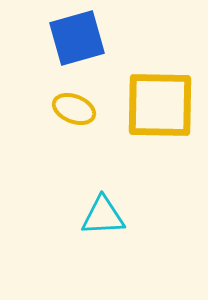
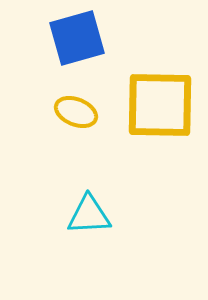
yellow ellipse: moved 2 px right, 3 px down
cyan triangle: moved 14 px left, 1 px up
